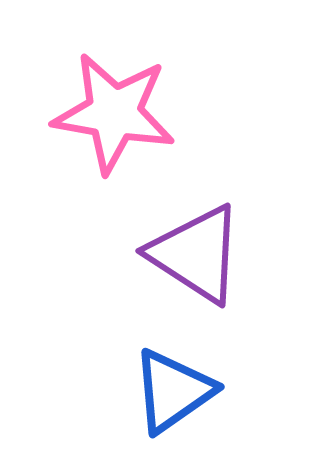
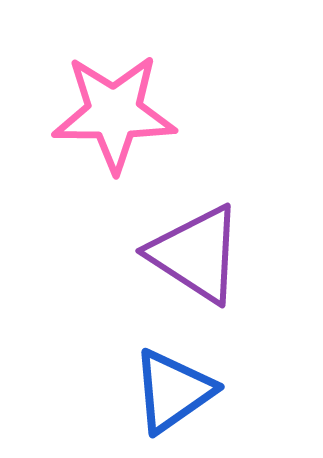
pink star: rotated 10 degrees counterclockwise
